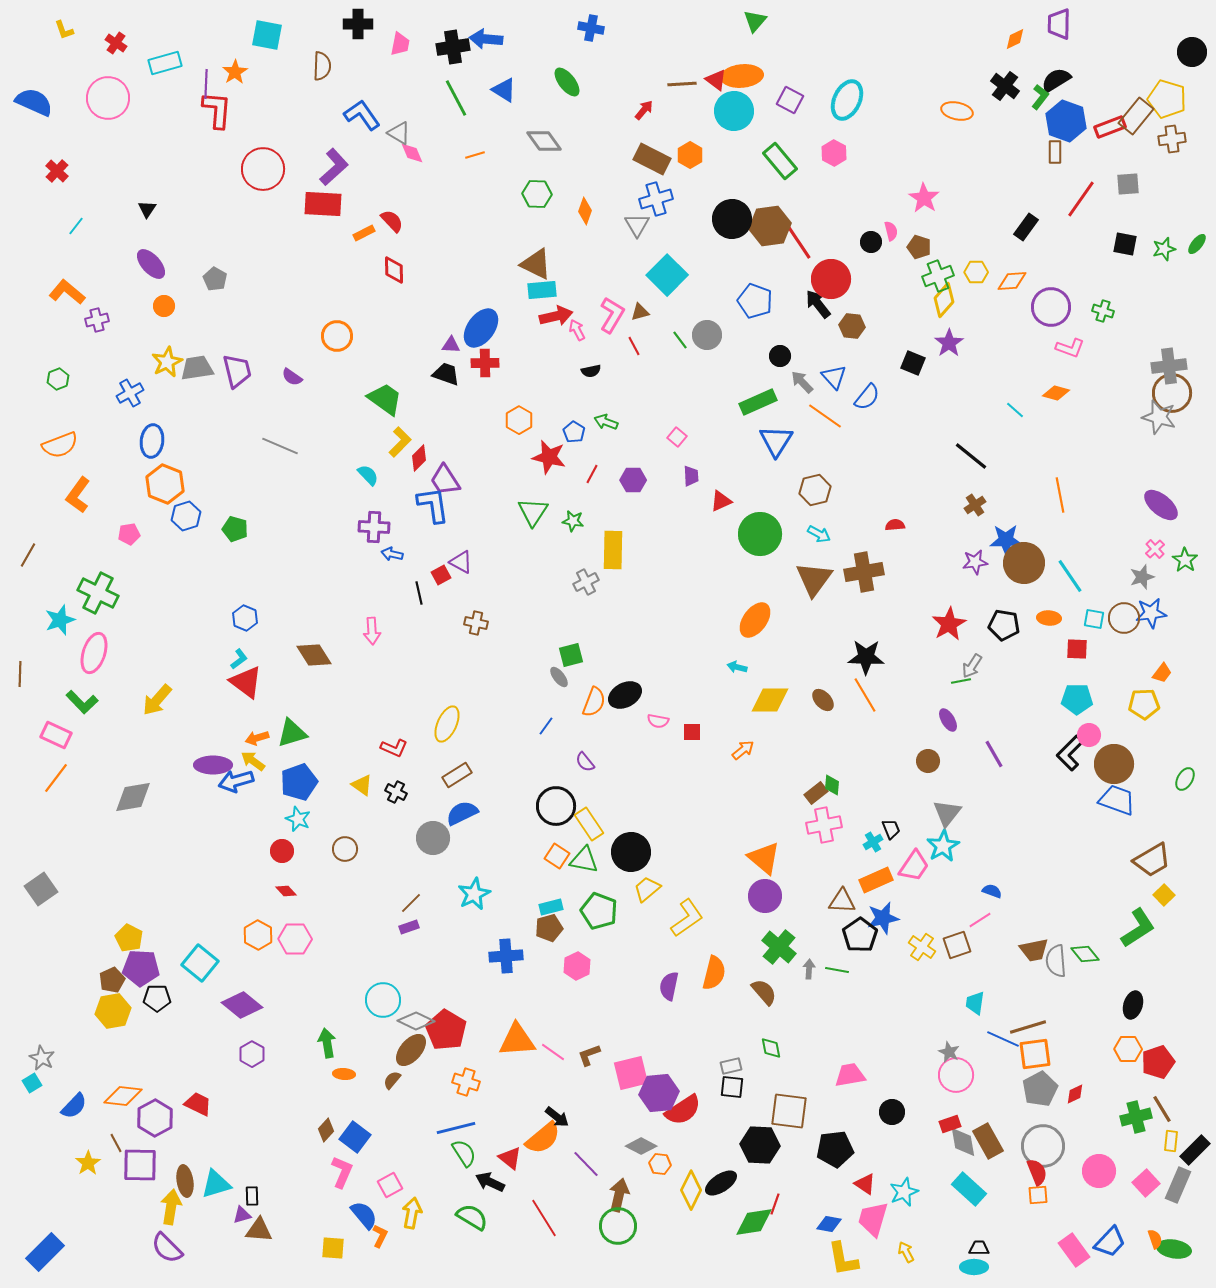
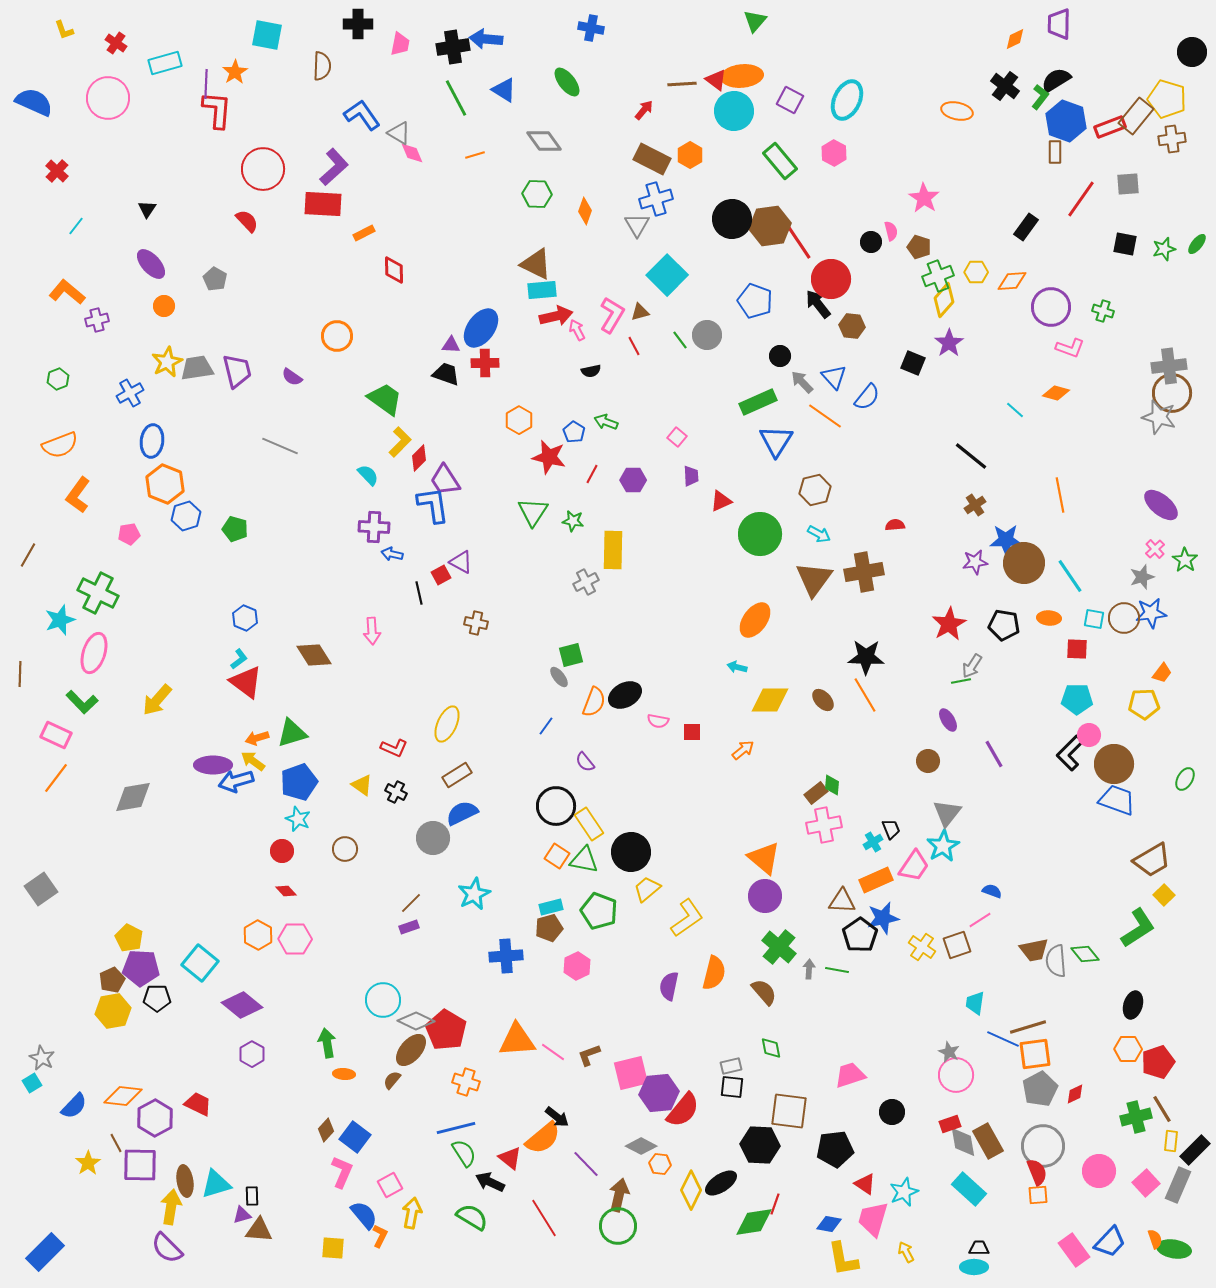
red semicircle at (392, 221): moved 145 px left
pink trapezoid at (850, 1075): rotated 8 degrees counterclockwise
red semicircle at (683, 1110): rotated 18 degrees counterclockwise
